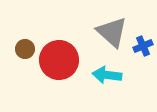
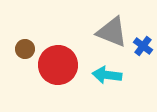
gray triangle: rotated 20 degrees counterclockwise
blue cross: rotated 30 degrees counterclockwise
red circle: moved 1 px left, 5 px down
